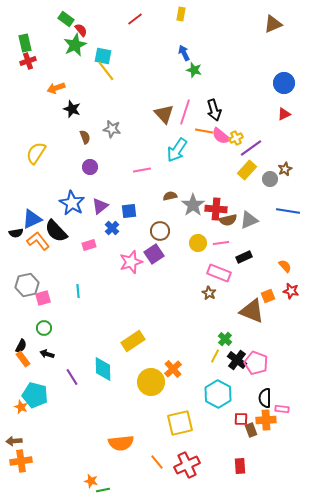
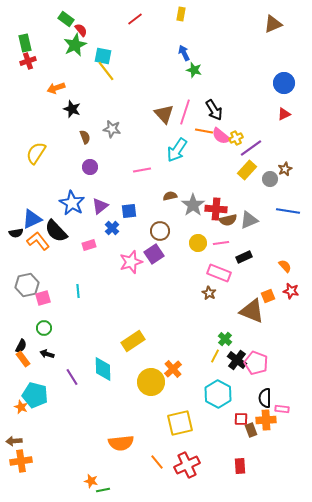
black arrow at (214, 110): rotated 15 degrees counterclockwise
